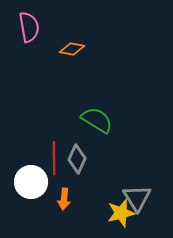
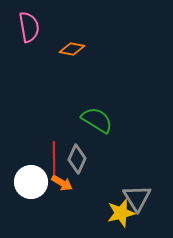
orange arrow: moved 2 px left, 16 px up; rotated 65 degrees counterclockwise
